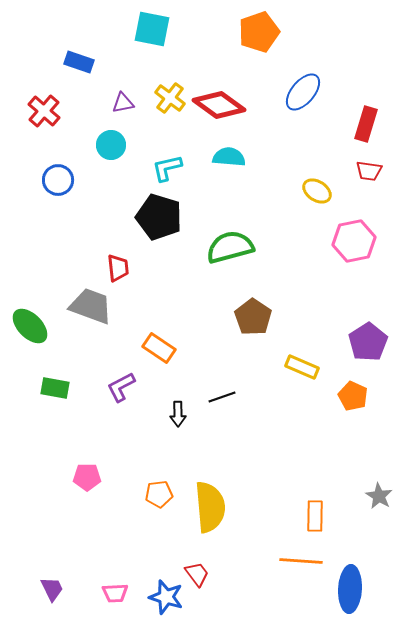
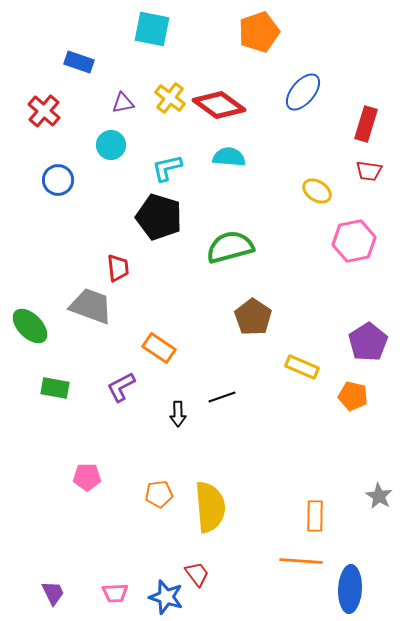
orange pentagon at (353, 396): rotated 12 degrees counterclockwise
purple trapezoid at (52, 589): moved 1 px right, 4 px down
